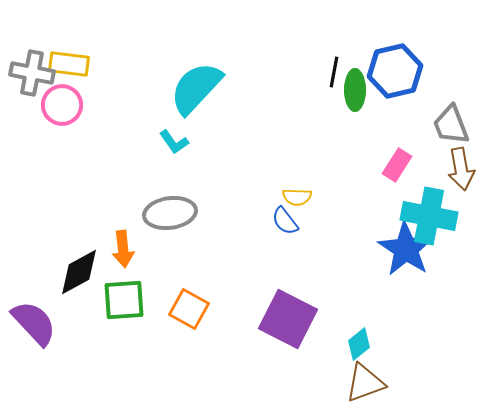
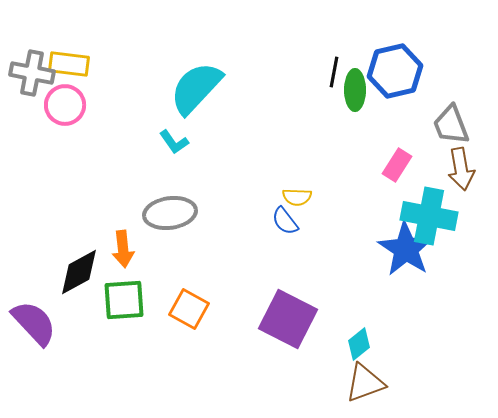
pink circle: moved 3 px right
